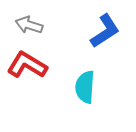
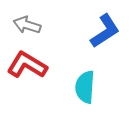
gray arrow: moved 2 px left
